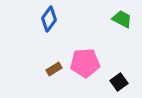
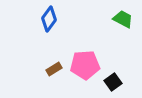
green trapezoid: moved 1 px right
pink pentagon: moved 2 px down
black square: moved 6 px left
